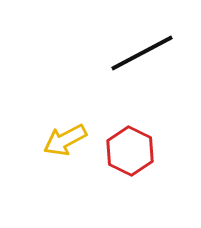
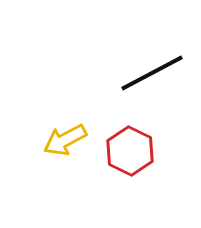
black line: moved 10 px right, 20 px down
